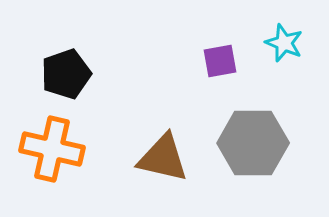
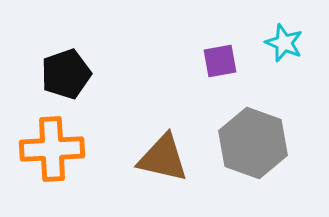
gray hexagon: rotated 20 degrees clockwise
orange cross: rotated 16 degrees counterclockwise
